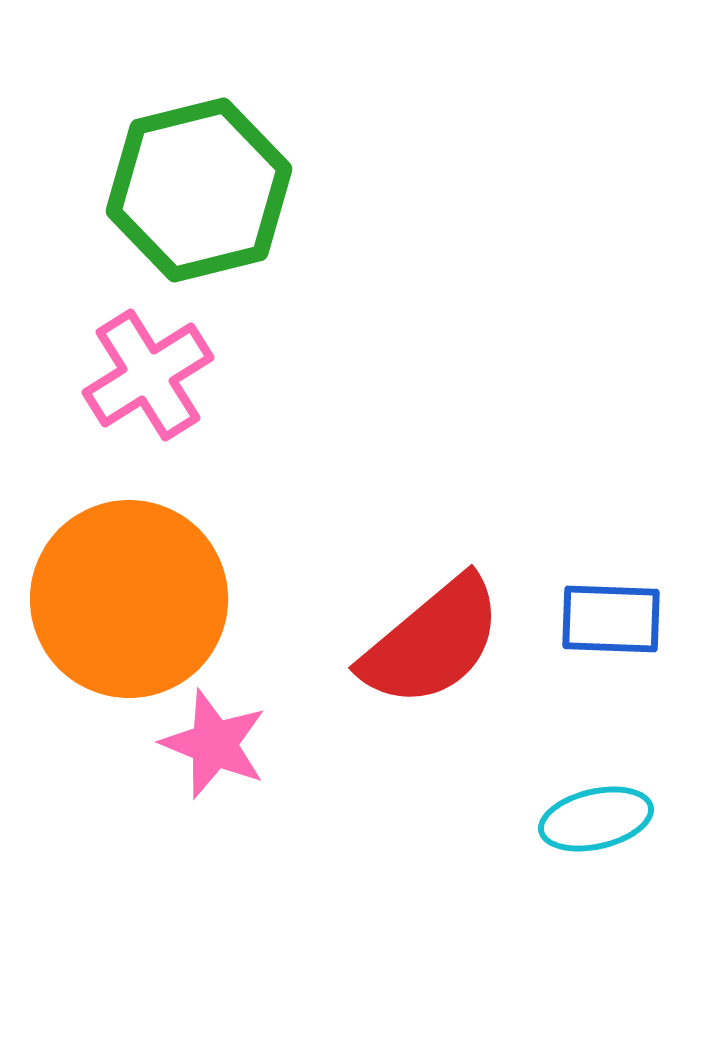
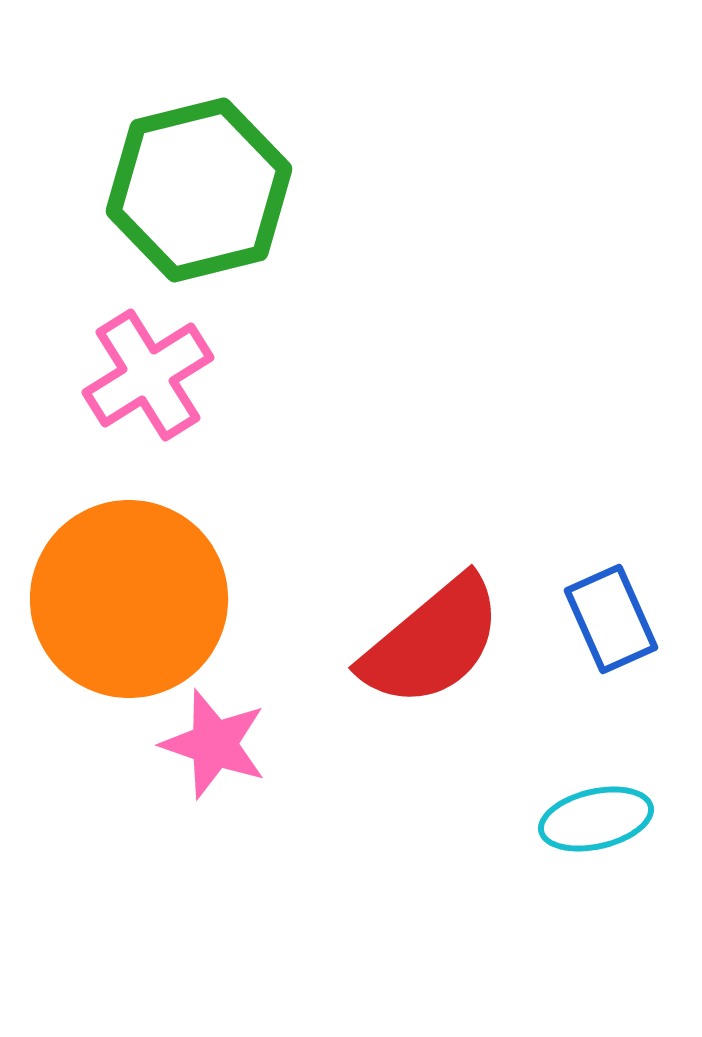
blue rectangle: rotated 64 degrees clockwise
pink star: rotated 3 degrees counterclockwise
